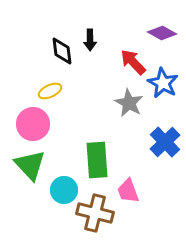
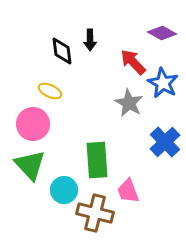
yellow ellipse: rotated 50 degrees clockwise
